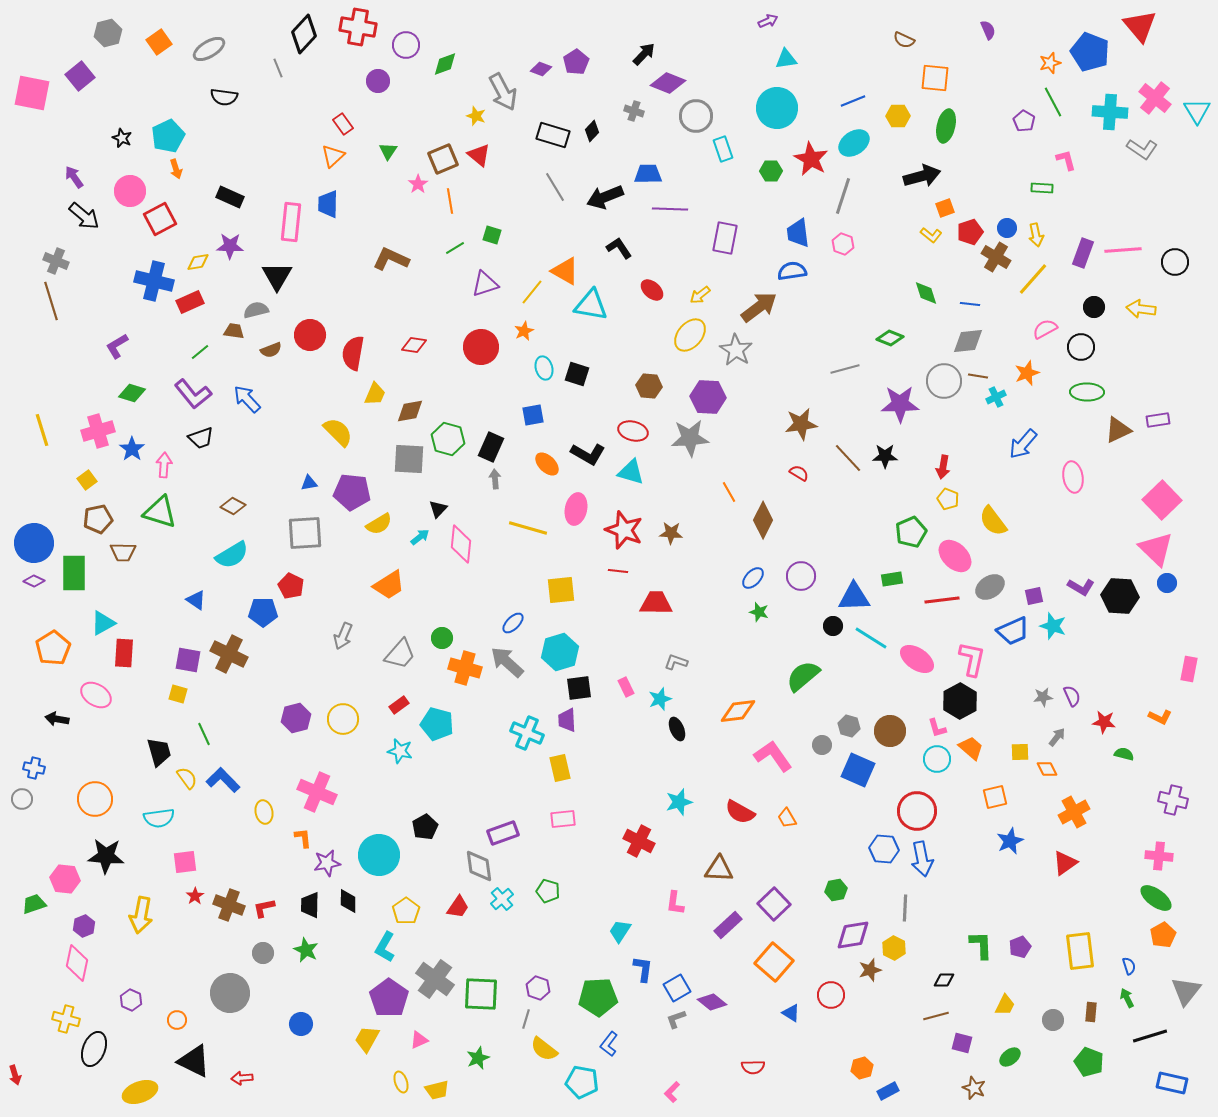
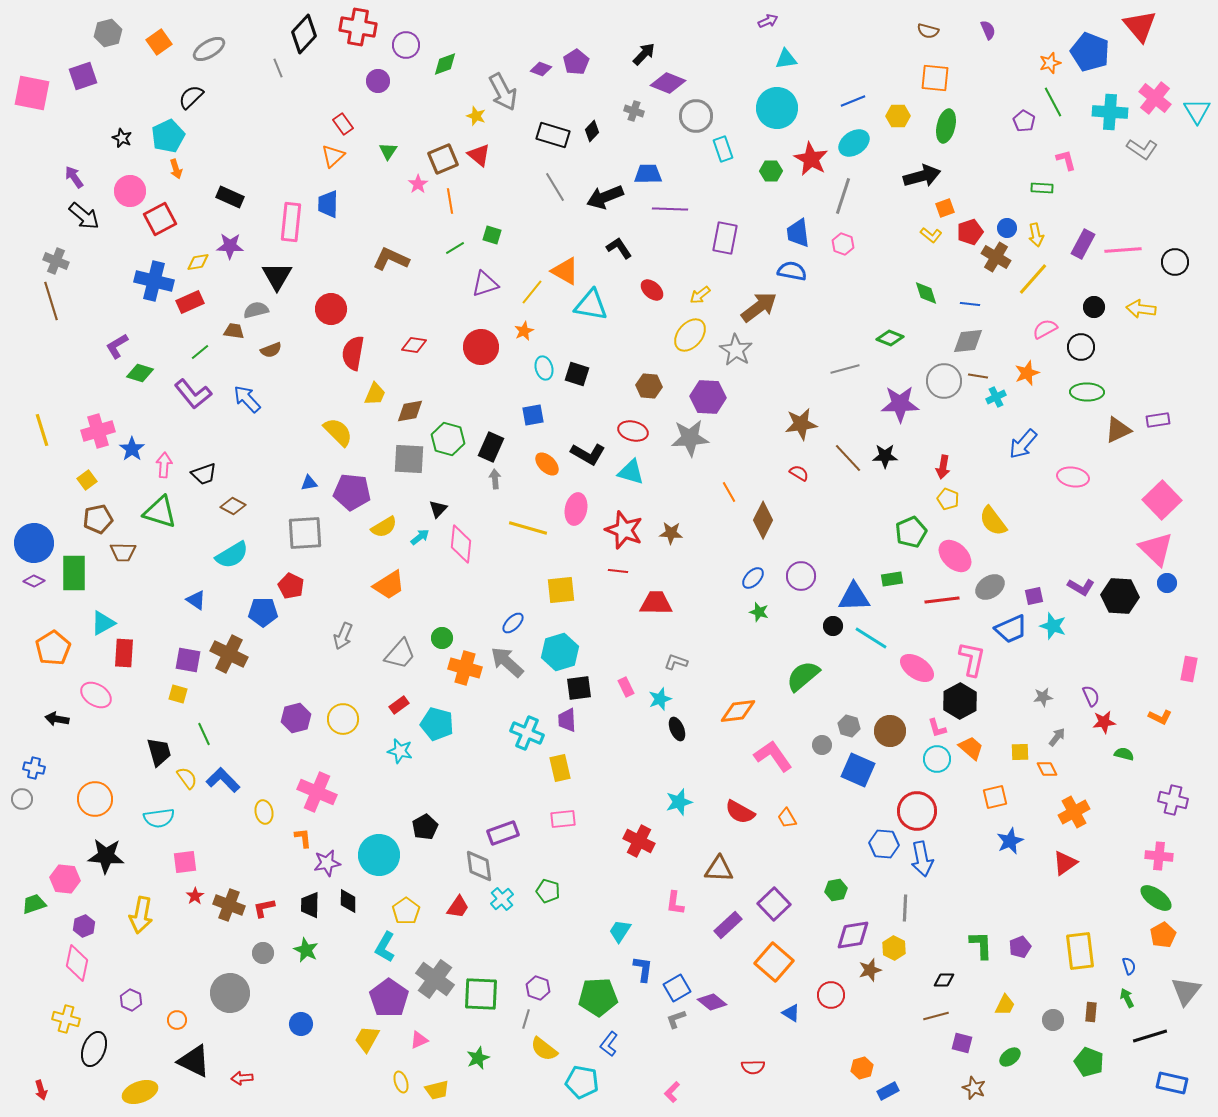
brown semicircle at (904, 40): moved 24 px right, 9 px up; rotated 10 degrees counterclockwise
purple square at (80, 76): moved 3 px right; rotated 20 degrees clockwise
black semicircle at (224, 97): moved 33 px left; rotated 128 degrees clockwise
purple rectangle at (1083, 253): moved 9 px up; rotated 8 degrees clockwise
blue semicircle at (792, 271): rotated 20 degrees clockwise
red circle at (310, 335): moved 21 px right, 26 px up
green diamond at (132, 393): moved 8 px right, 20 px up
black trapezoid at (201, 438): moved 3 px right, 36 px down
pink ellipse at (1073, 477): rotated 72 degrees counterclockwise
yellow semicircle at (379, 524): moved 5 px right, 3 px down
blue trapezoid at (1013, 631): moved 2 px left, 2 px up
pink ellipse at (917, 659): moved 9 px down
purple semicircle at (1072, 696): moved 19 px right
red star at (1104, 722): rotated 15 degrees counterclockwise
blue hexagon at (884, 849): moved 5 px up
red arrow at (15, 1075): moved 26 px right, 15 px down
